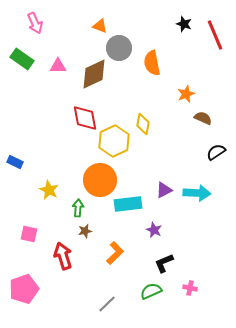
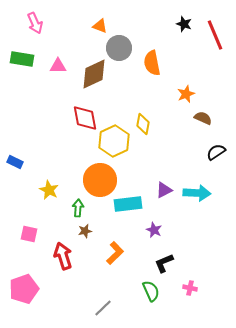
green rectangle: rotated 25 degrees counterclockwise
green semicircle: rotated 90 degrees clockwise
gray line: moved 4 px left, 4 px down
